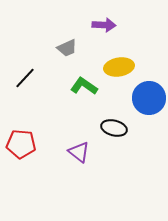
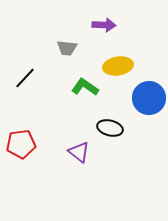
gray trapezoid: rotated 30 degrees clockwise
yellow ellipse: moved 1 px left, 1 px up
green L-shape: moved 1 px right, 1 px down
black ellipse: moved 4 px left
red pentagon: rotated 12 degrees counterclockwise
